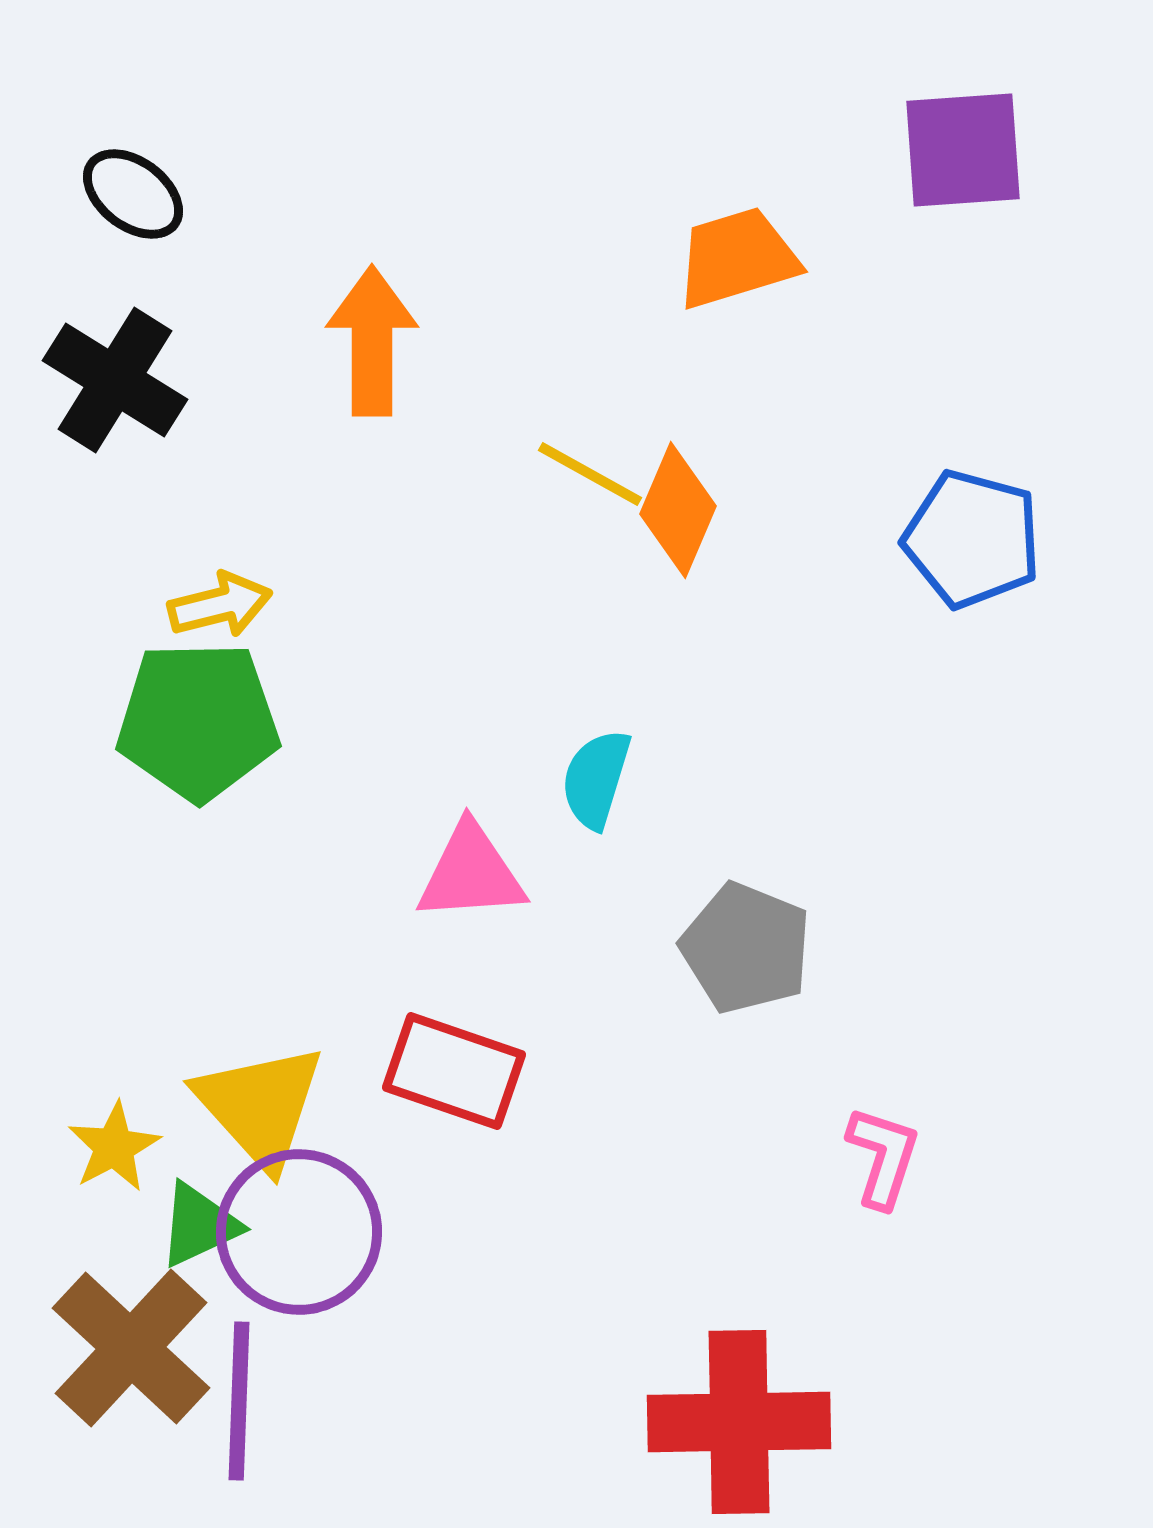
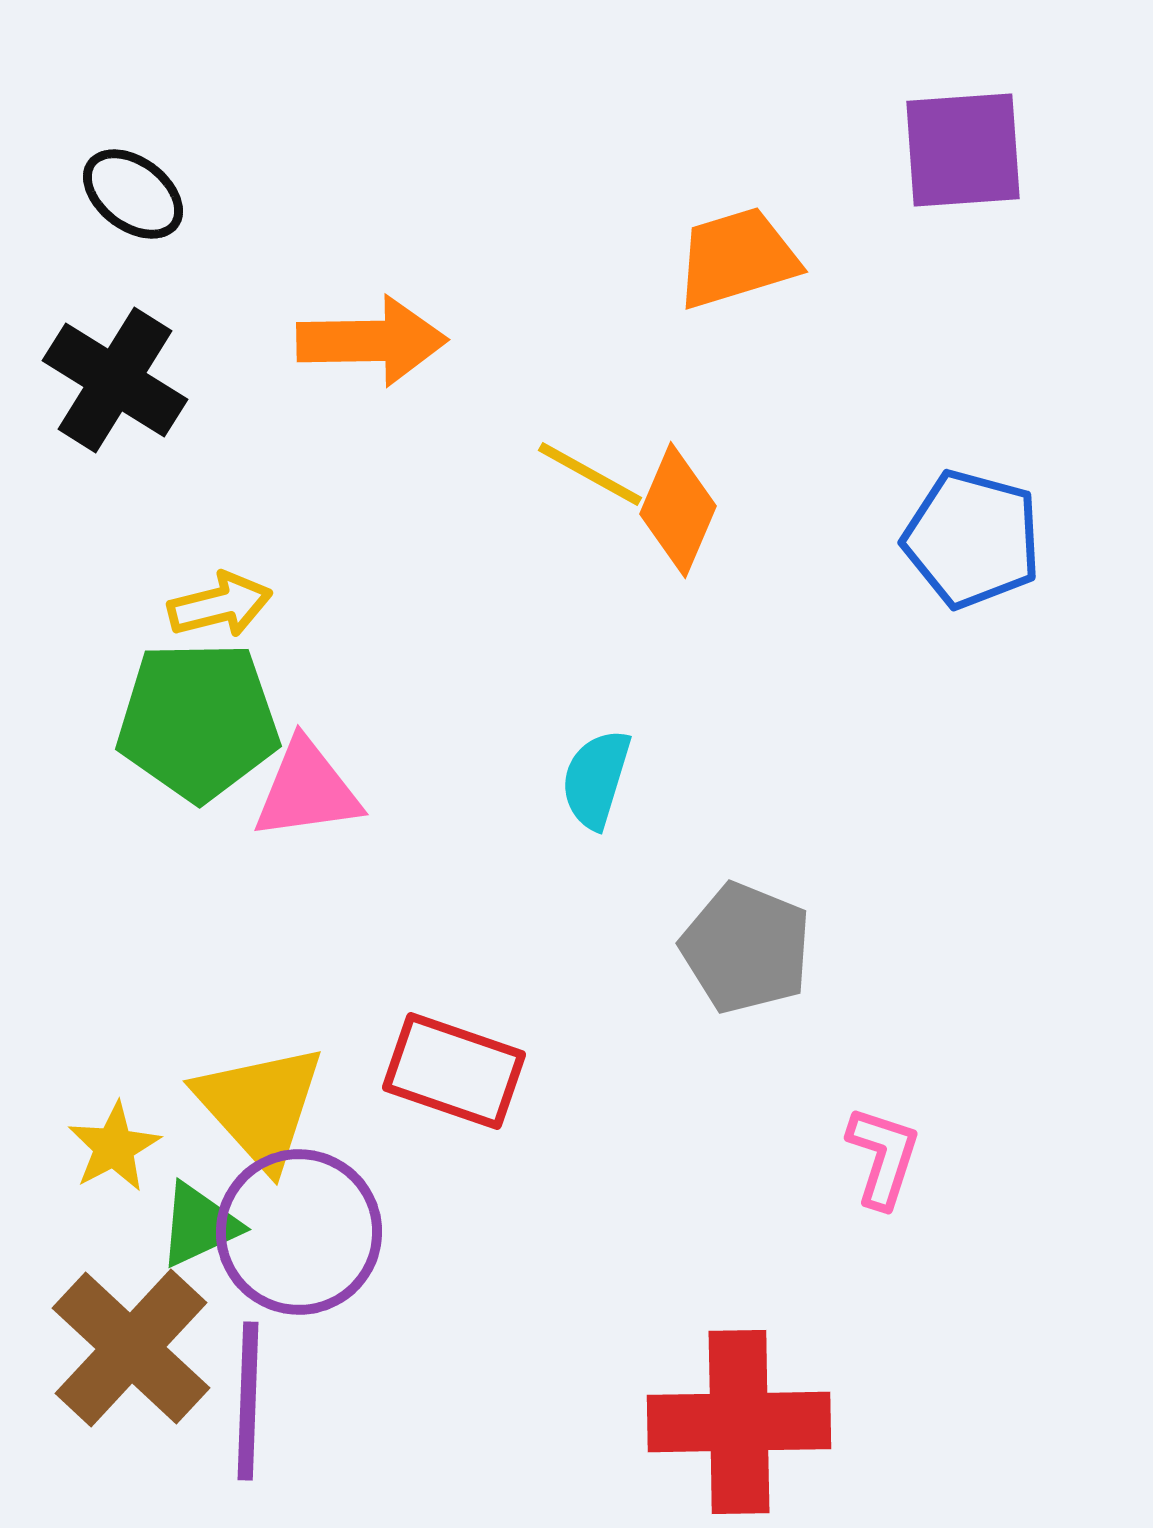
orange arrow: rotated 89 degrees clockwise
pink triangle: moved 164 px left, 83 px up; rotated 4 degrees counterclockwise
purple line: moved 9 px right
